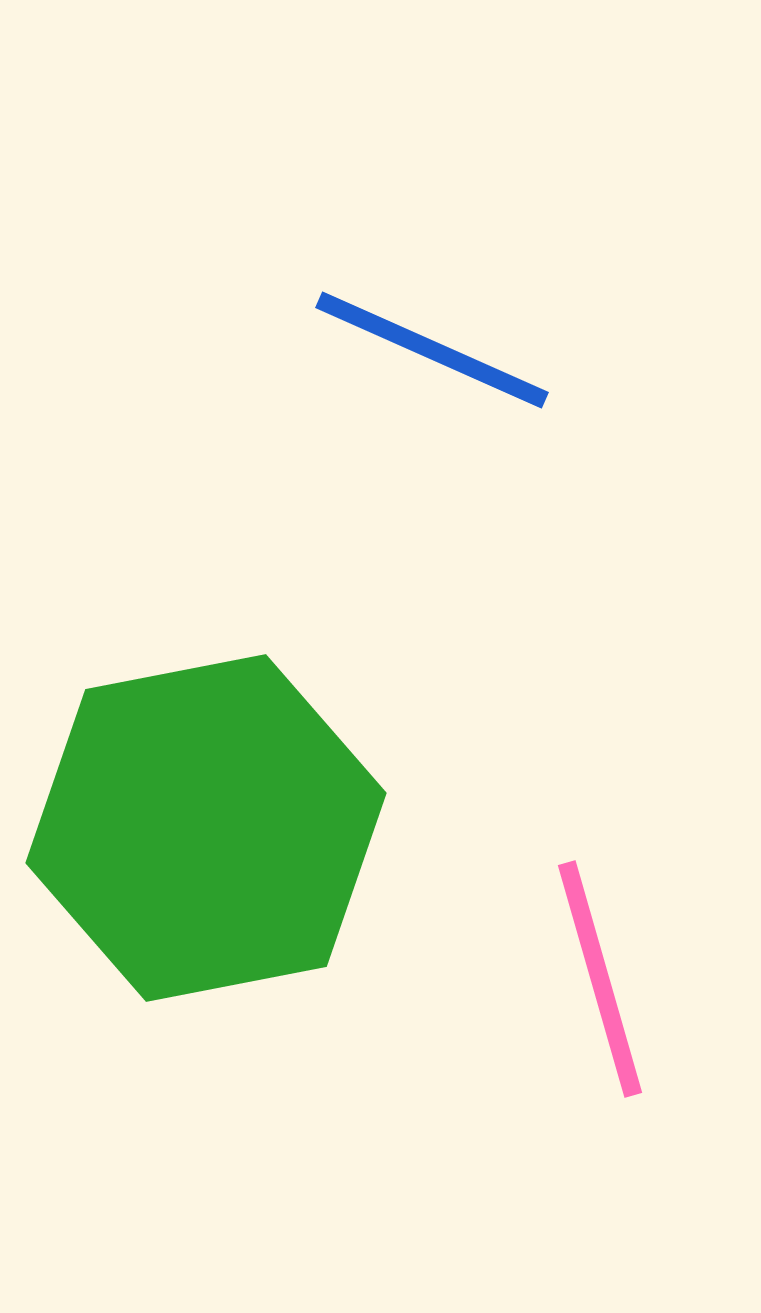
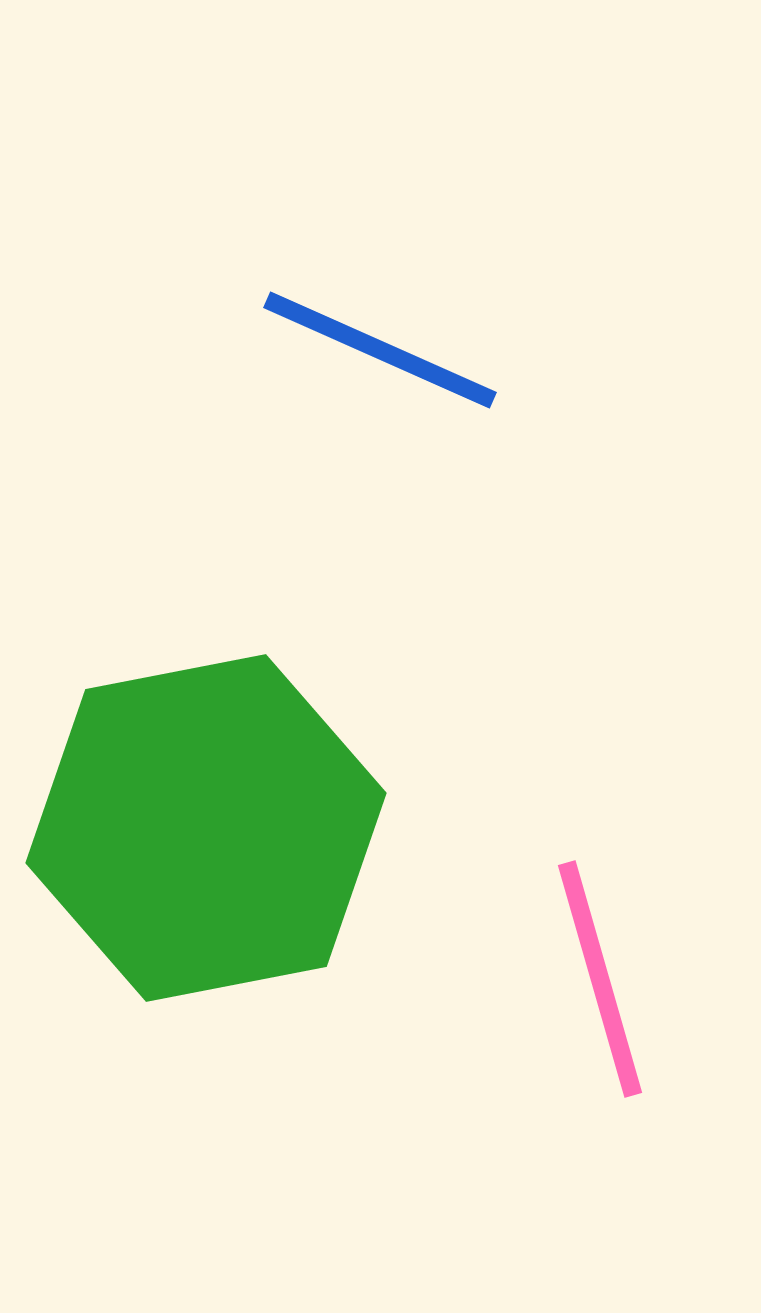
blue line: moved 52 px left
